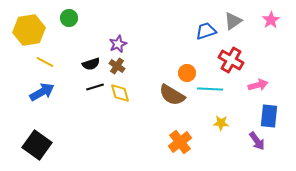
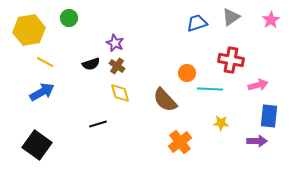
gray triangle: moved 2 px left, 4 px up
blue trapezoid: moved 9 px left, 8 px up
purple star: moved 3 px left, 1 px up; rotated 24 degrees counterclockwise
red cross: rotated 20 degrees counterclockwise
black line: moved 3 px right, 37 px down
brown semicircle: moved 7 px left, 5 px down; rotated 16 degrees clockwise
purple arrow: rotated 54 degrees counterclockwise
